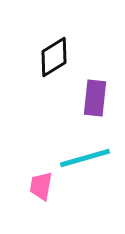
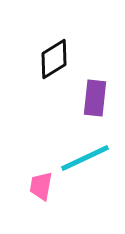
black diamond: moved 2 px down
cyan line: rotated 9 degrees counterclockwise
